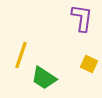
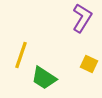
purple L-shape: rotated 24 degrees clockwise
